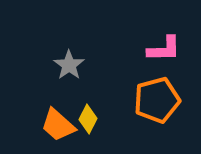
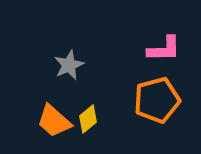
gray star: rotated 12 degrees clockwise
yellow diamond: rotated 24 degrees clockwise
orange trapezoid: moved 4 px left, 4 px up
